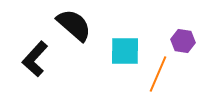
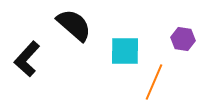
purple hexagon: moved 2 px up
black L-shape: moved 8 px left
orange line: moved 4 px left, 8 px down
